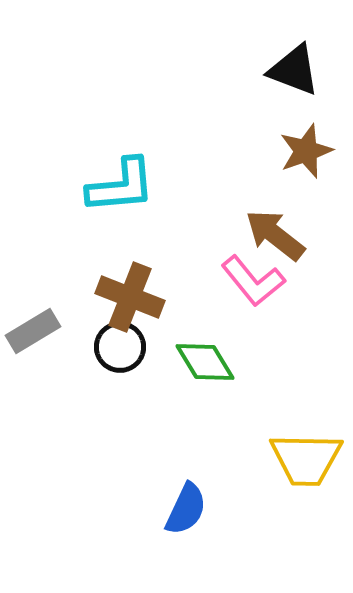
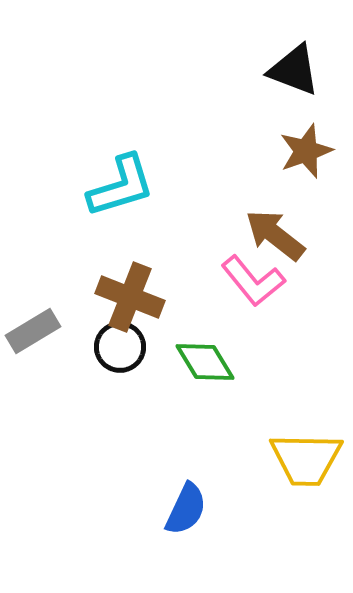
cyan L-shape: rotated 12 degrees counterclockwise
